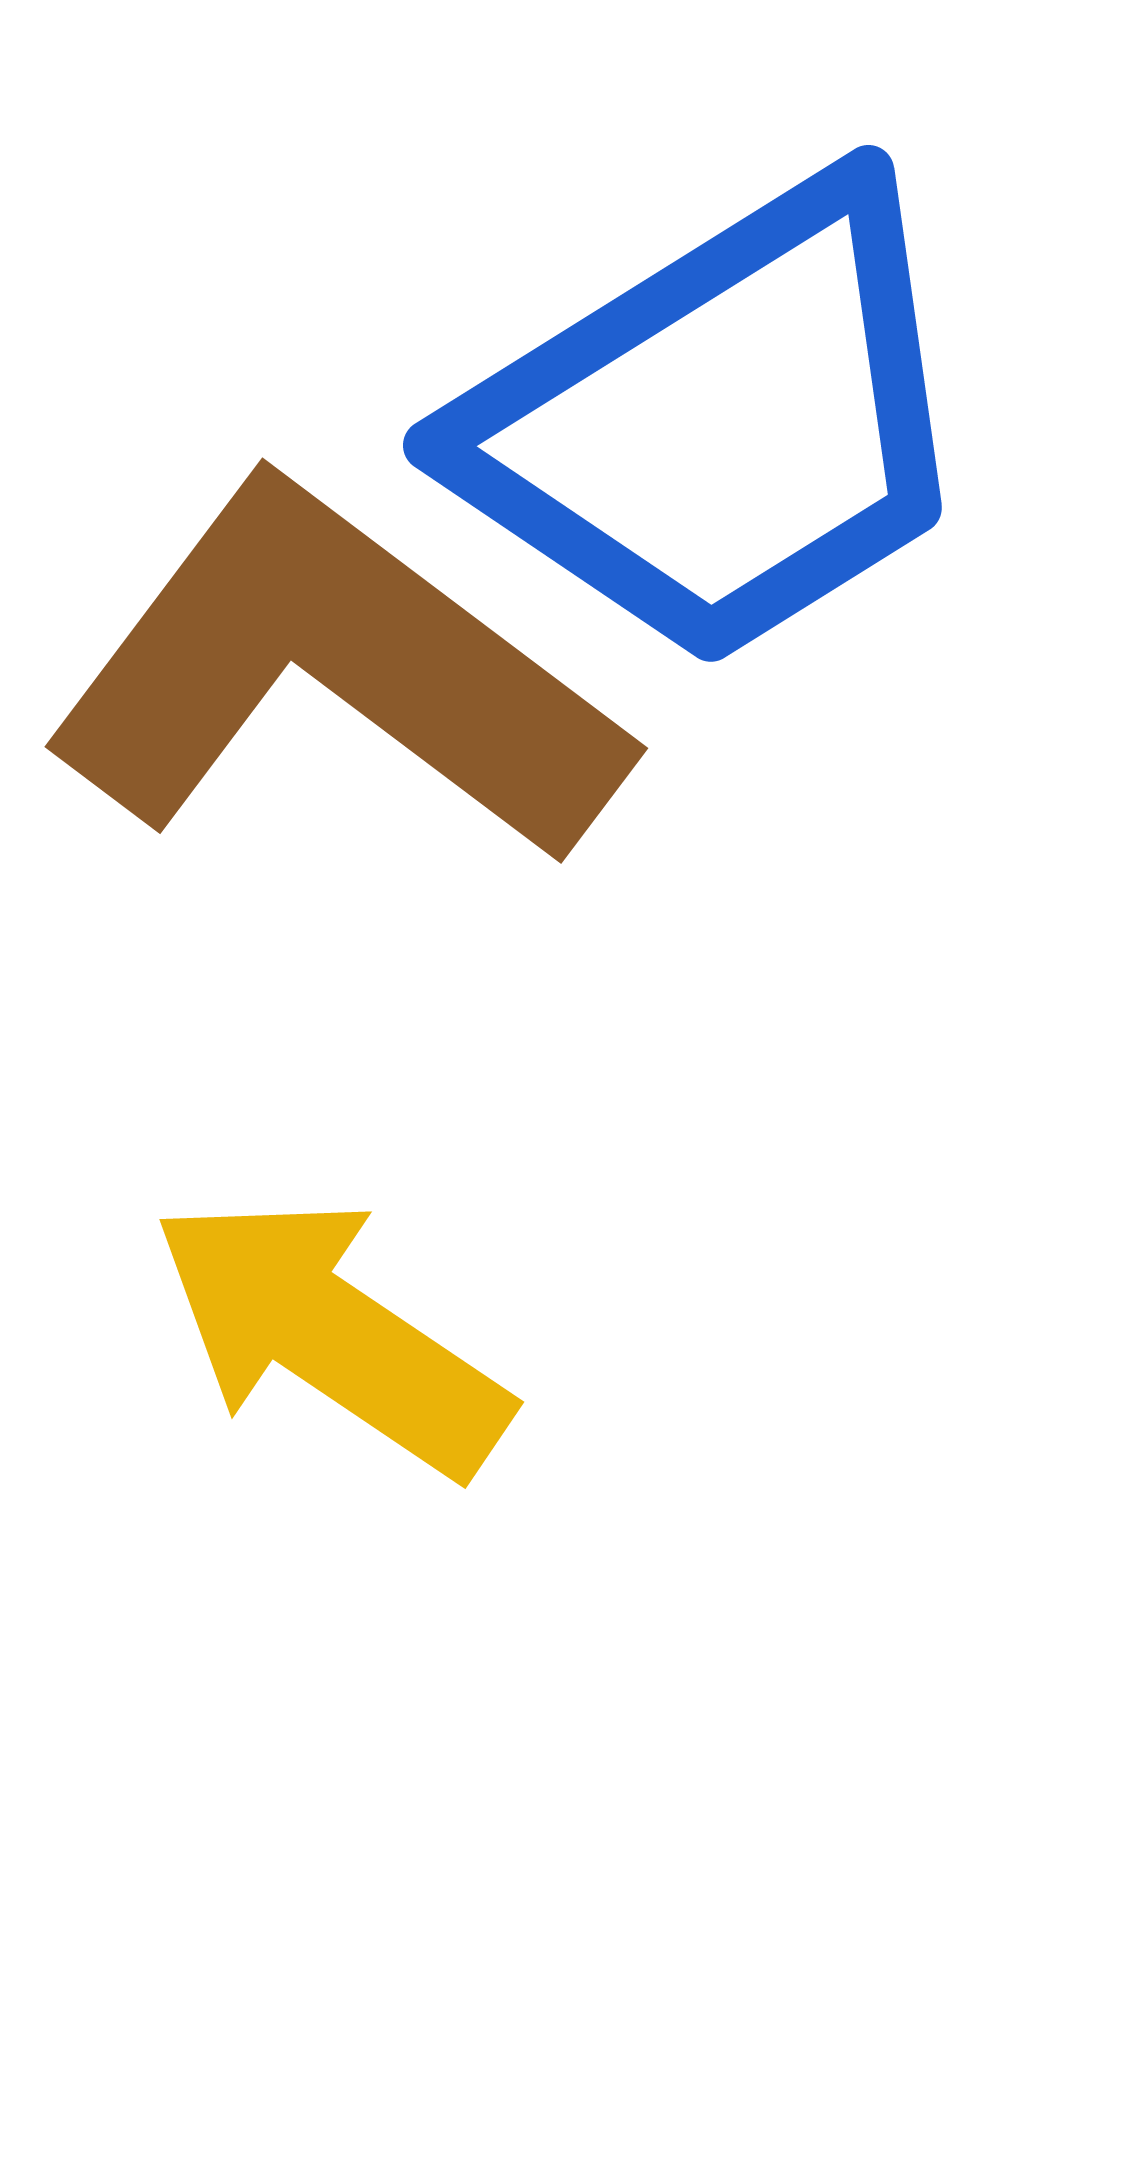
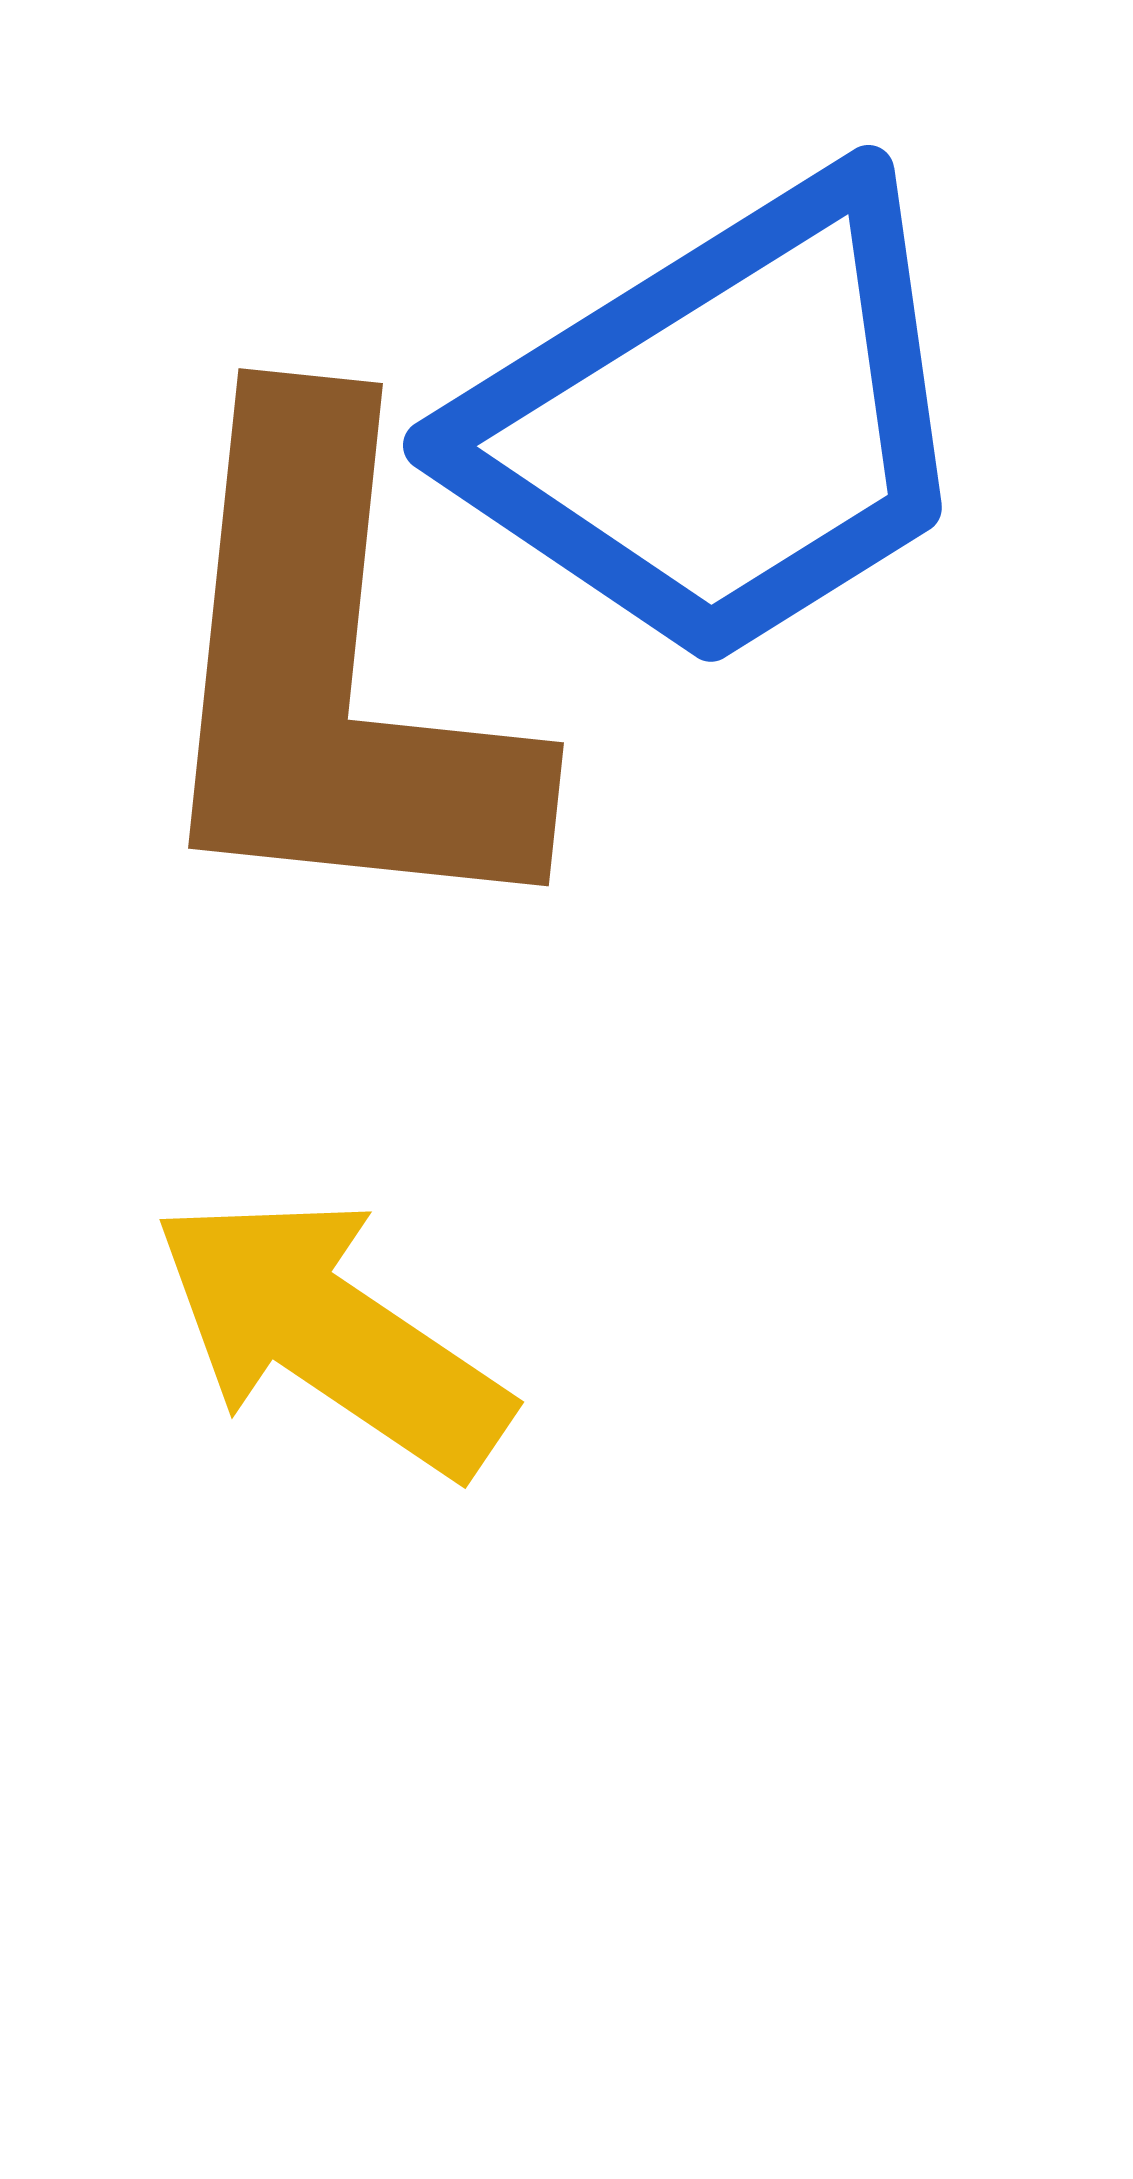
brown L-shape: rotated 121 degrees counterclockwise
